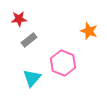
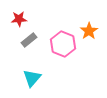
orange star: rotated 18 degrees clockwise
pink hexagon: moved 19 px up
